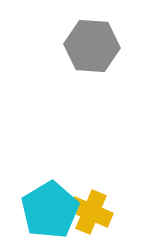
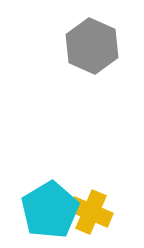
gray hexagon: rotated 20 degrees clockwise
